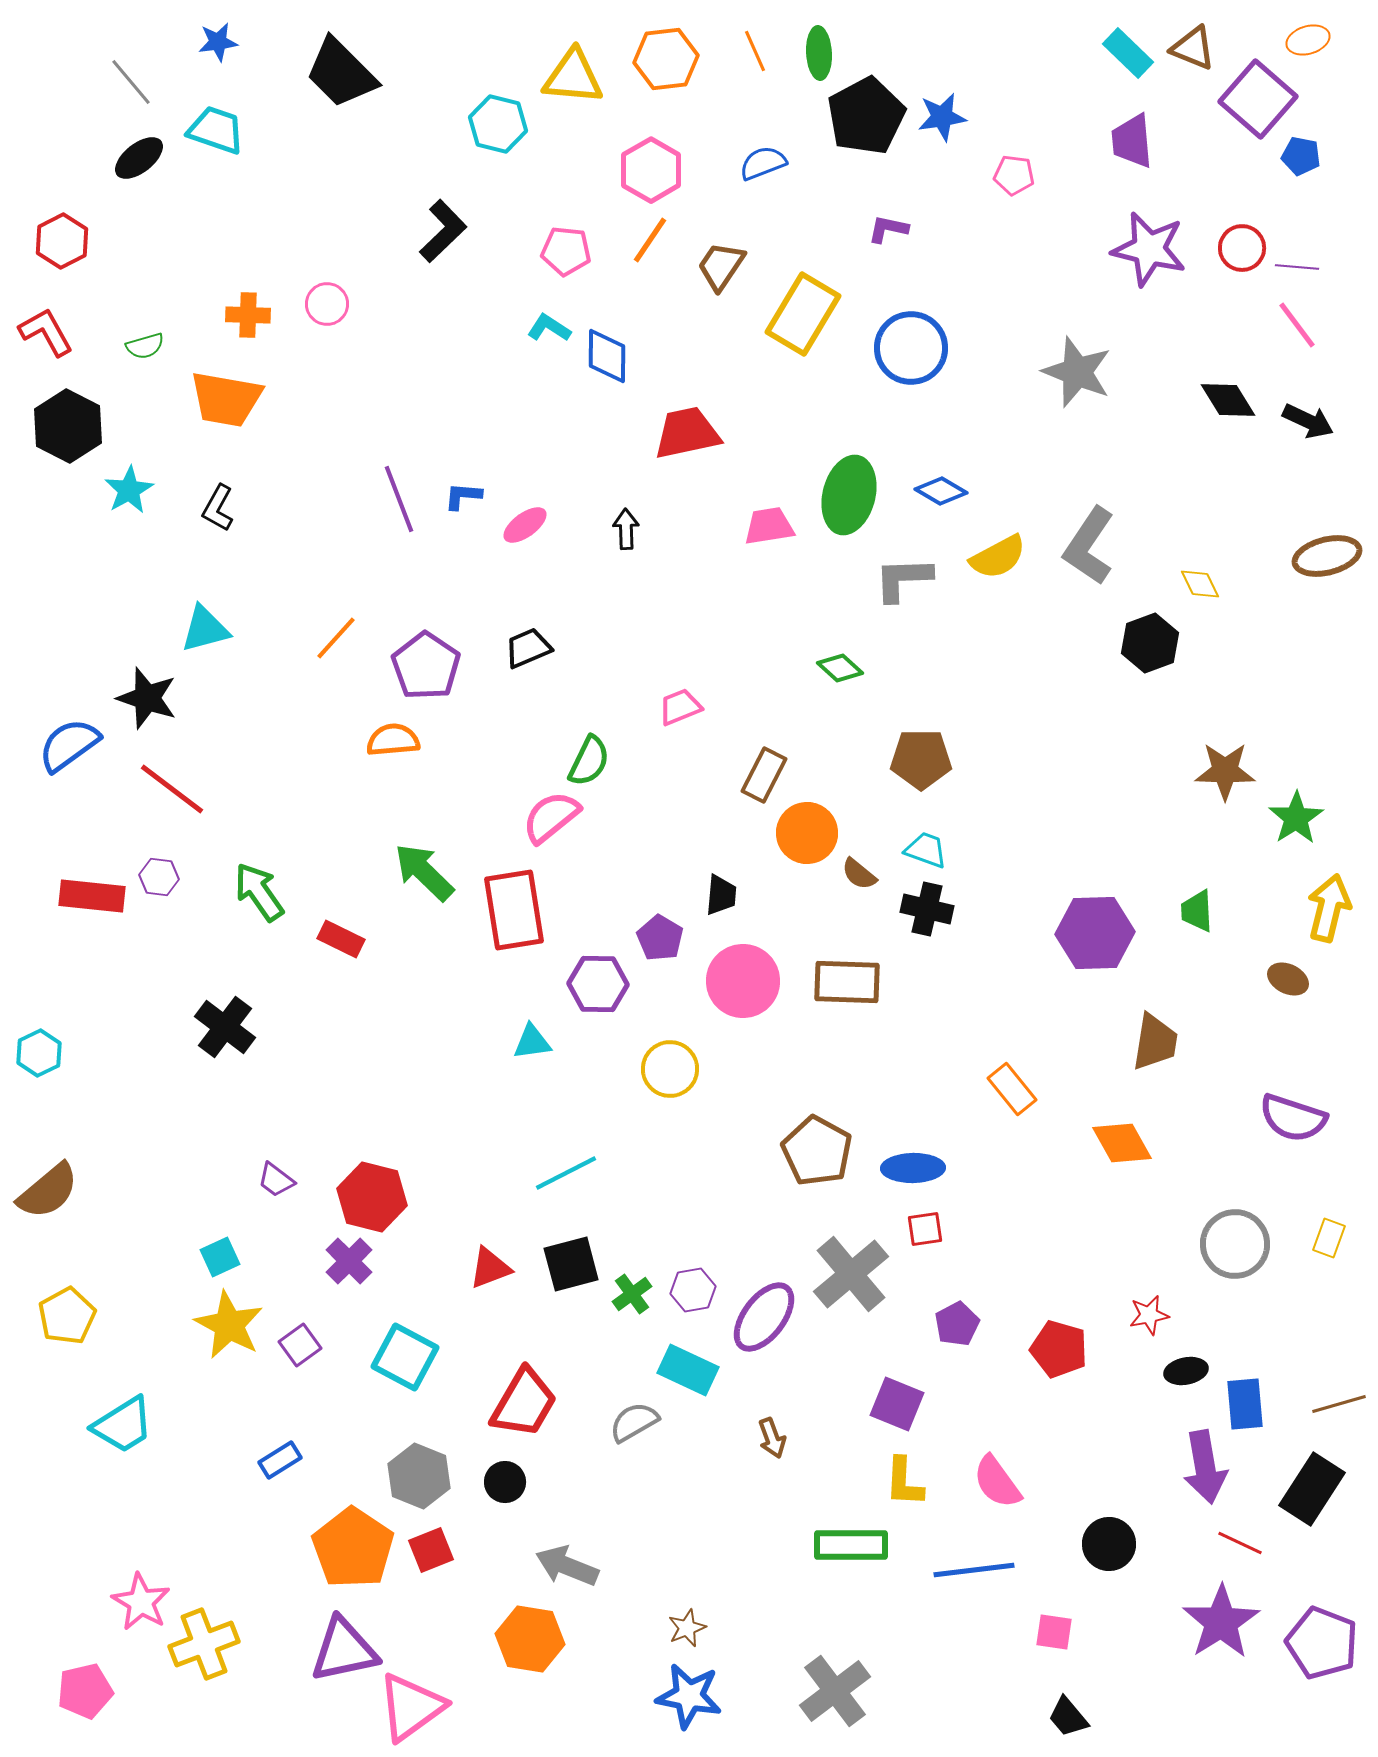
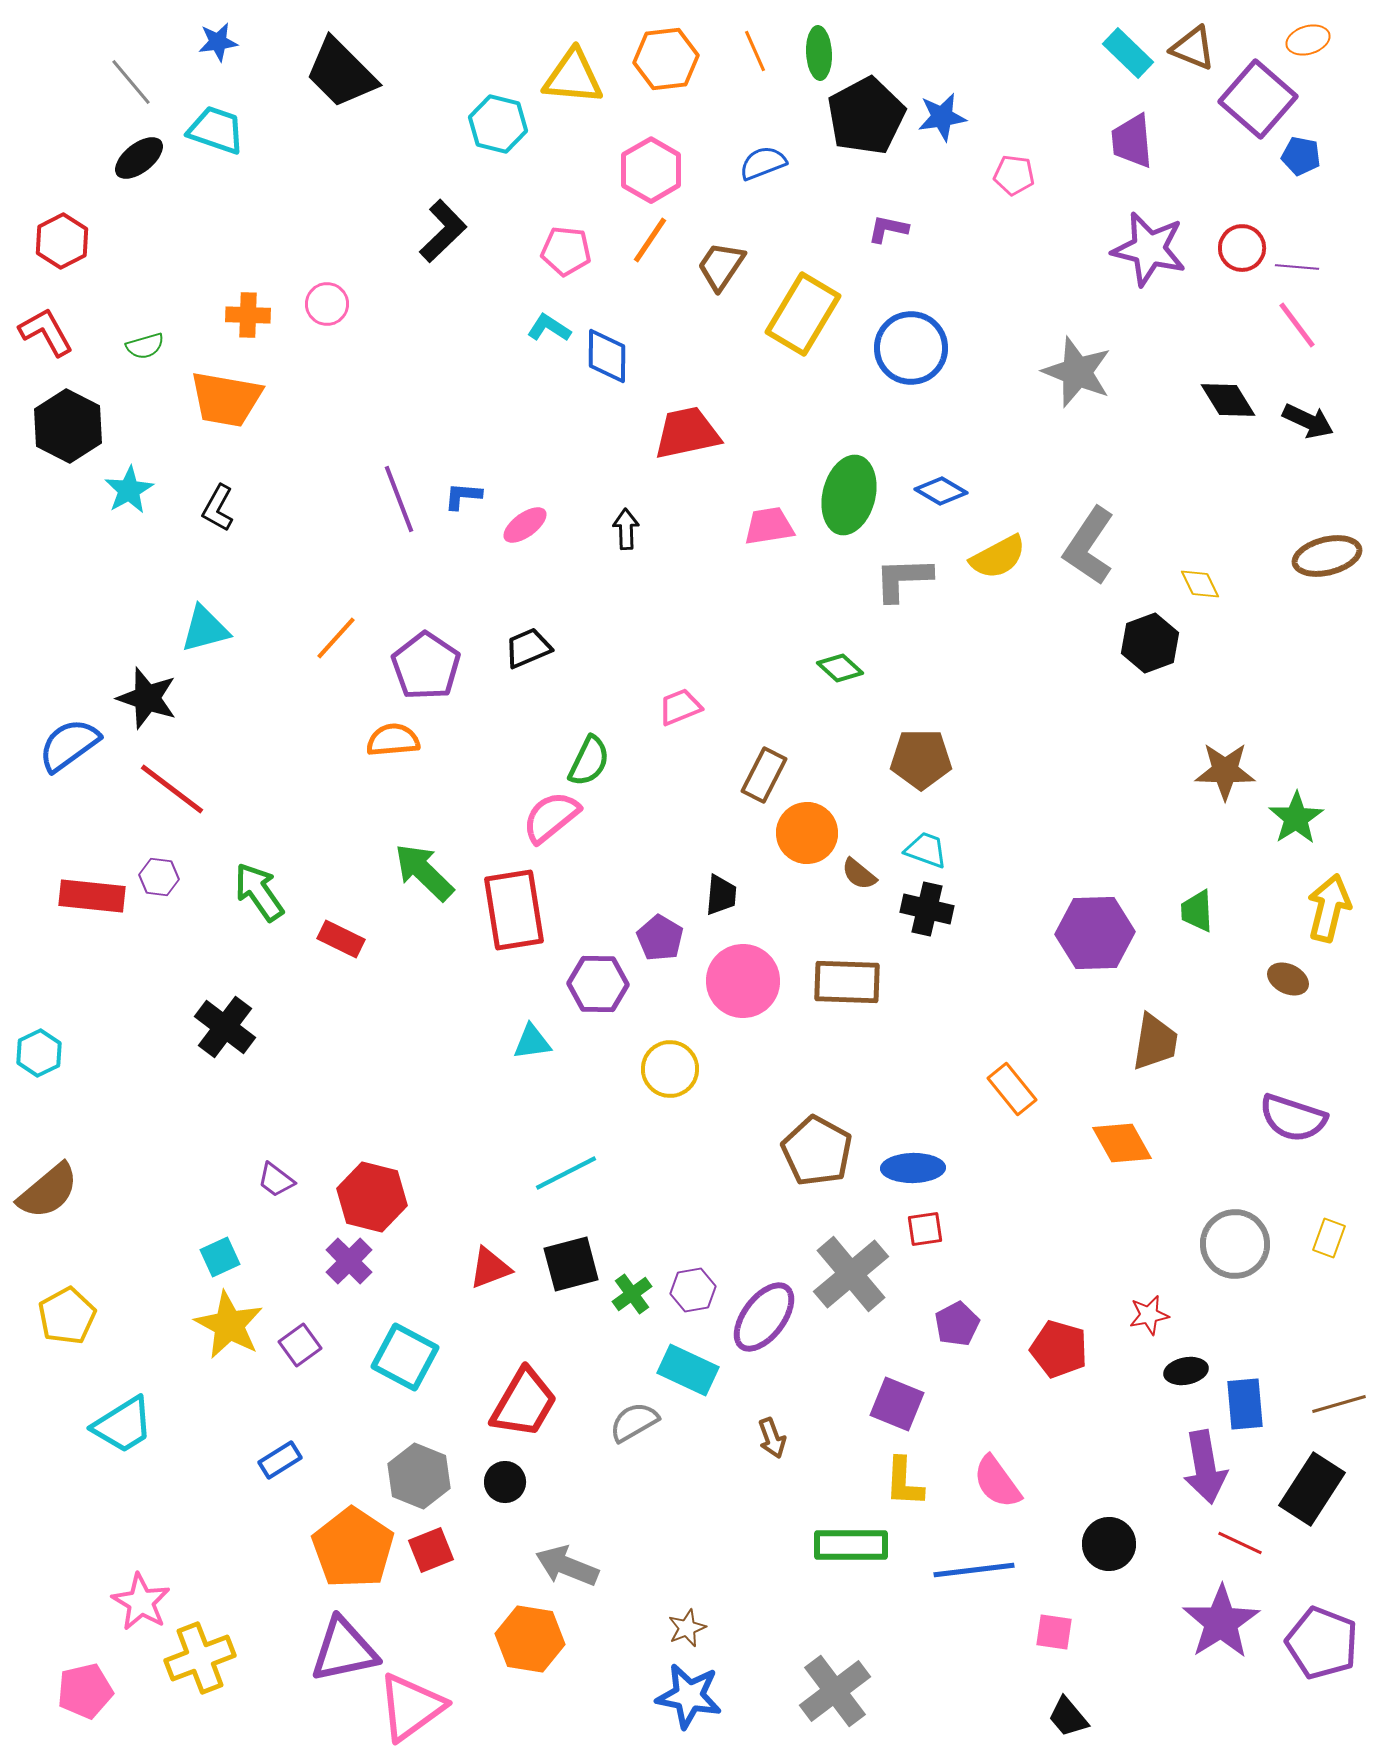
yellow cross at (204, 1644): moved 4 px left, 14 px down
